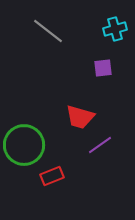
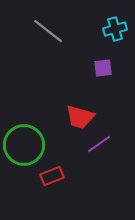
purple line: moved 1 px left, 1 px up
